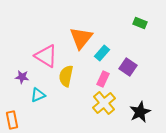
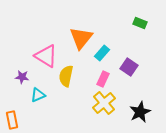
purple square: moved 1 px right
